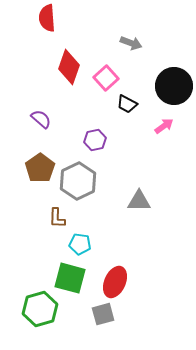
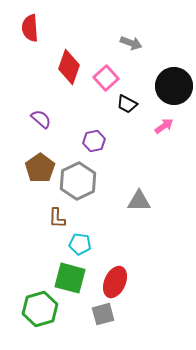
red semicircle: moved 17 px left, 10 px down
purple hexagon: moved 1 px left, 1 px down
